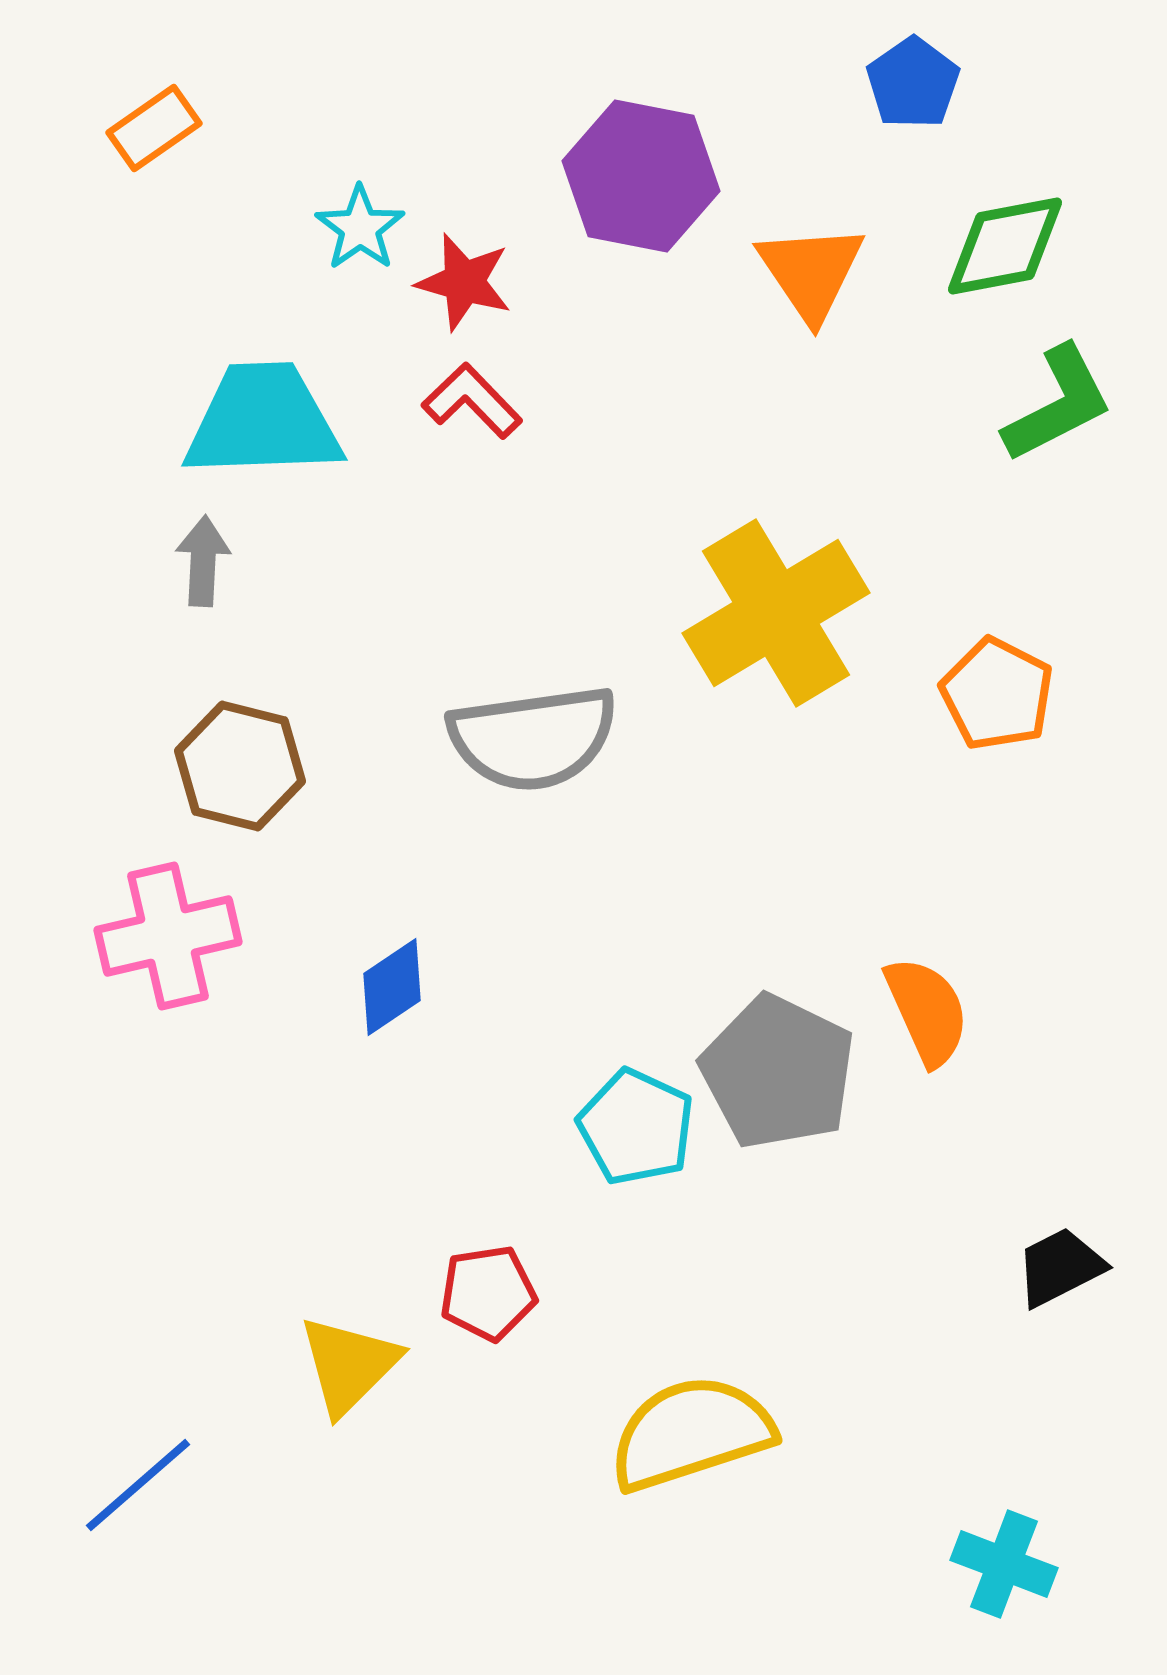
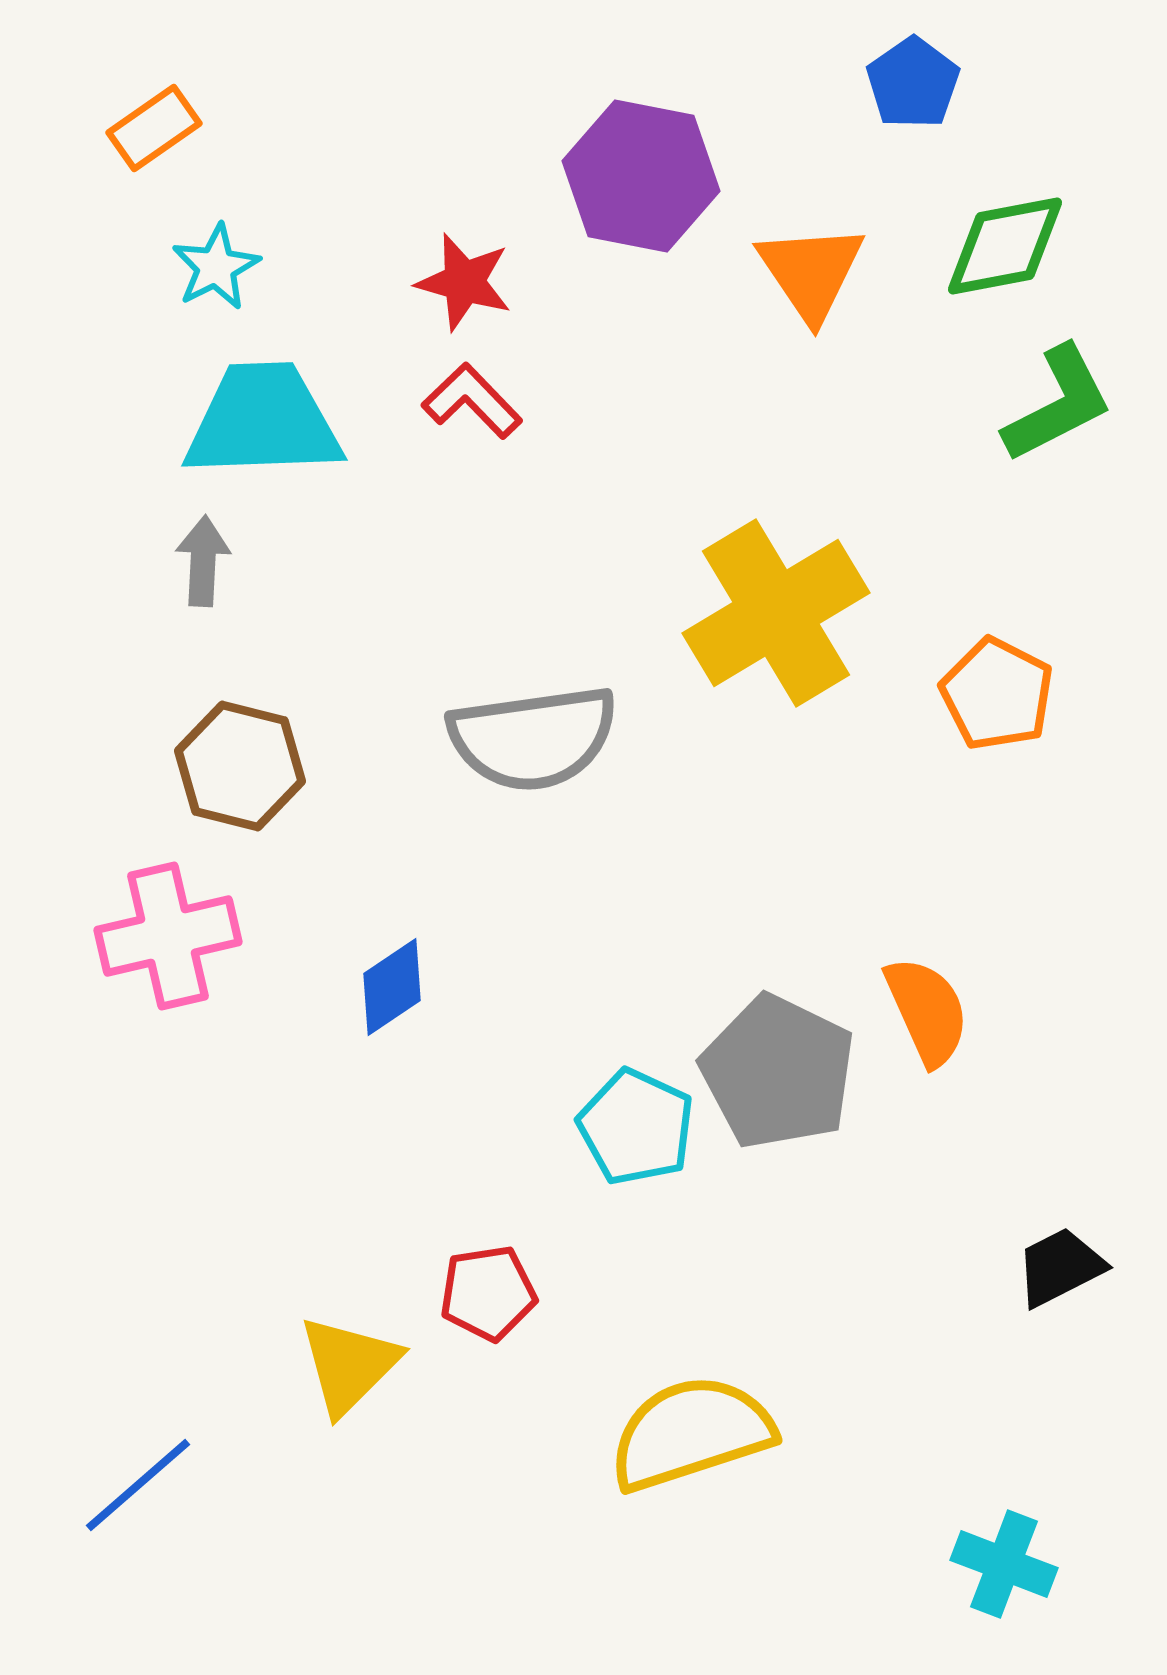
cyan star: moved 144 px left, 39 px down; rotated 8 degrees clockwise
